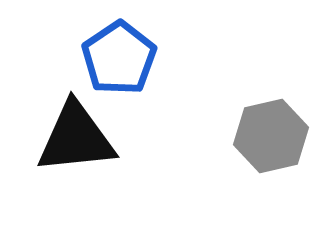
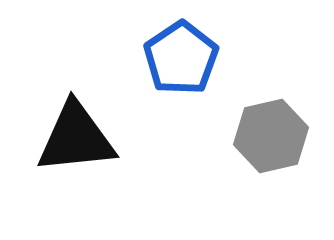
blue pentagon: moved 62 px right
